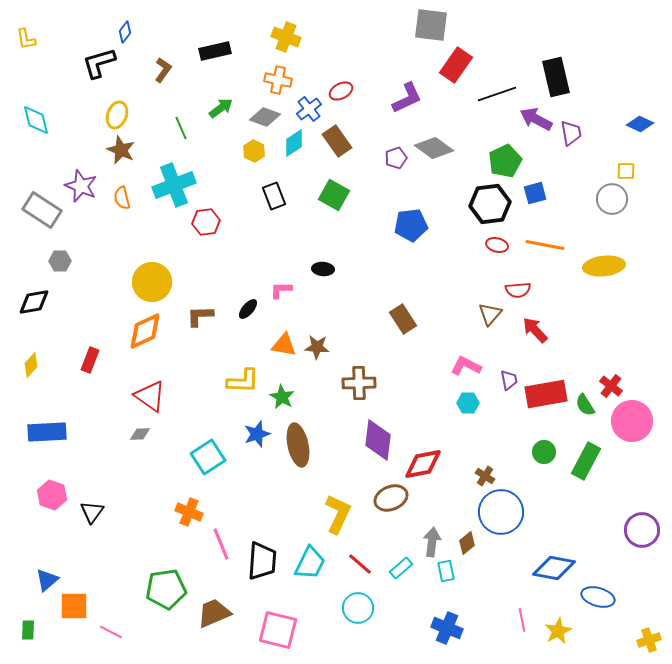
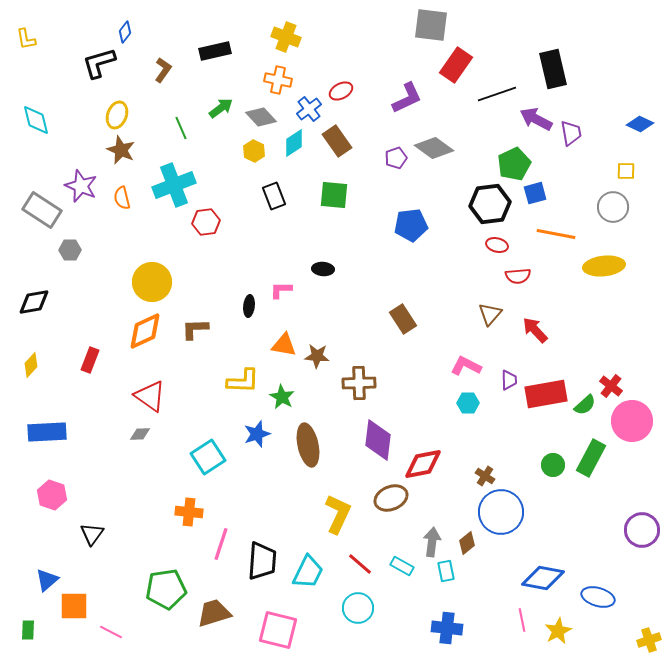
black rectangle at (556, 77): moved 3 px left, 8 px up
gray diamond at (265, 117): moved 4 px left; rotated 28 degrees clockwise
green pentagon at (505, 161): moved 9 px right, 3 px down
green square at (334, 195): rotated 24 degrees counterclockwise
gray circle at (612, 199): moved 1 px right, 8 px down
orange line at (545, 245): moved 11 px right, 11 px up
gray hexagon at (60, 261): moved 10 px right, 11 px up
red semicircle at (518, 290): moved 14 px up
black ellipse at (248, 309): moved 1 px right, 3 px up; rotated 35 degrees counterclockwise
brown L-shape at (200, 316): moved 5 px left, 13 px down
brown star at (317, 347): moved 9 px down
purple trapezoid at (509, 380): rotated 10 degrees clockwise
green semicircle at (585, 405): rotated 100 degrees counterclockwise
brown ellipse at (298, 445): moved 10 px right
green circle at (544, 452): moved 9 px right, 13 px down
green rectangle at (586, 461): moved 5 px right, 3 px up
black triangle at (92, 512): moved 22 px down
orange cross at (189, 512): rotated 16 degrees counterclockwise
pink line at (221, 544): rotated 40 degrees clockwise
cyan trapezoid at (310, 563): moved 2 px left, 9 px down
cyan rectangle at (401, 568): moved 1 px right, 2 px up; rotated 70 degrees clockwise
blue diamond at (554, 568): moved 11 px left, 10 px down
brown trapezoid at (214, 613): rotated 6 degrees clockwise
blue cross at (447, 628): rotated 16 degrees counterclockwise
